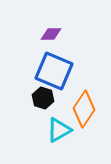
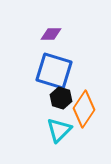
blue square: rotated 6 degrees counterclockwise
black hexagon: moved 18 px right
cyan triangle: rotated 16 degrees counterclockwise
